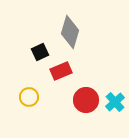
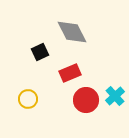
gray diamond: moved 2 px right; rotated 44 degrees counterclockwise
red rectangle: moved 9 px right, 2 px down
yellow circle: moved 1 px left, 2 px down
cyan cross: moved 6 px up
